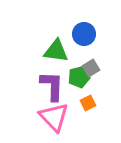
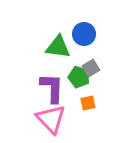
green triangle: moved 2 px right, 4 px up
green pentagon: rotated 30 degrees clockwise
purple L-shape: moved 2 px down
orange square: rotated 14 degrees clockwise
pink triangle: moved 3 px left, 2 px down
